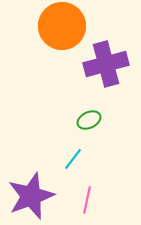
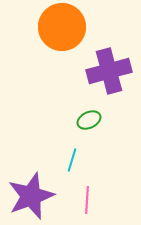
orange circle: moved 1 px down
purple cross: moved 3 px right, 7 px down
cyan line: moved 1 px left, 1 px down; rotated 20 degrees counterclockwise
pink line: rotated 8 degrees counterclockwise
